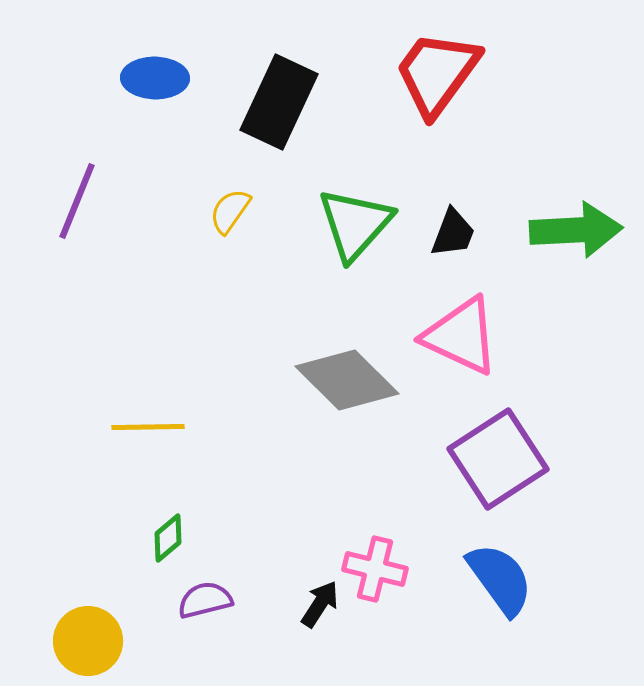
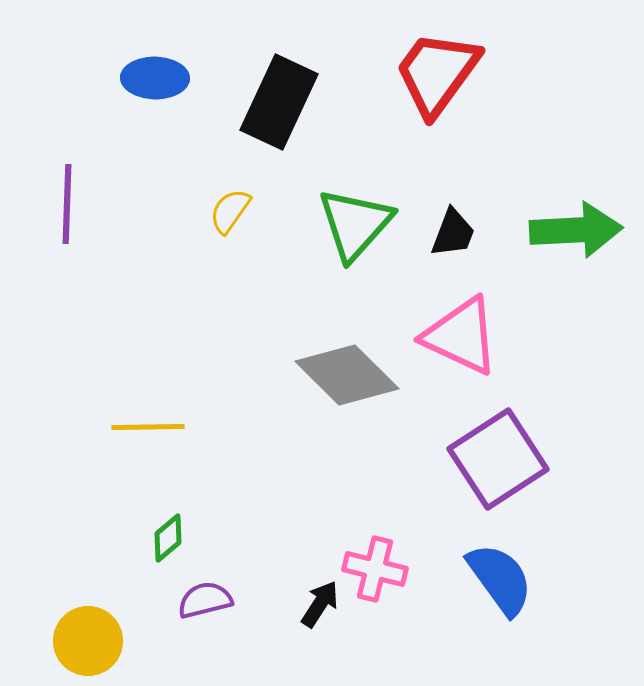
purple line: moved 10 px left, 3 px down; rotated 20 degrees counterclockwise
gray diamond: moved 5 px up
